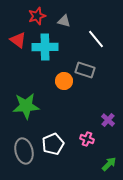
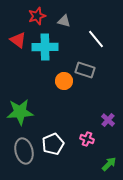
green star: moved 6 px left, 6 px down
